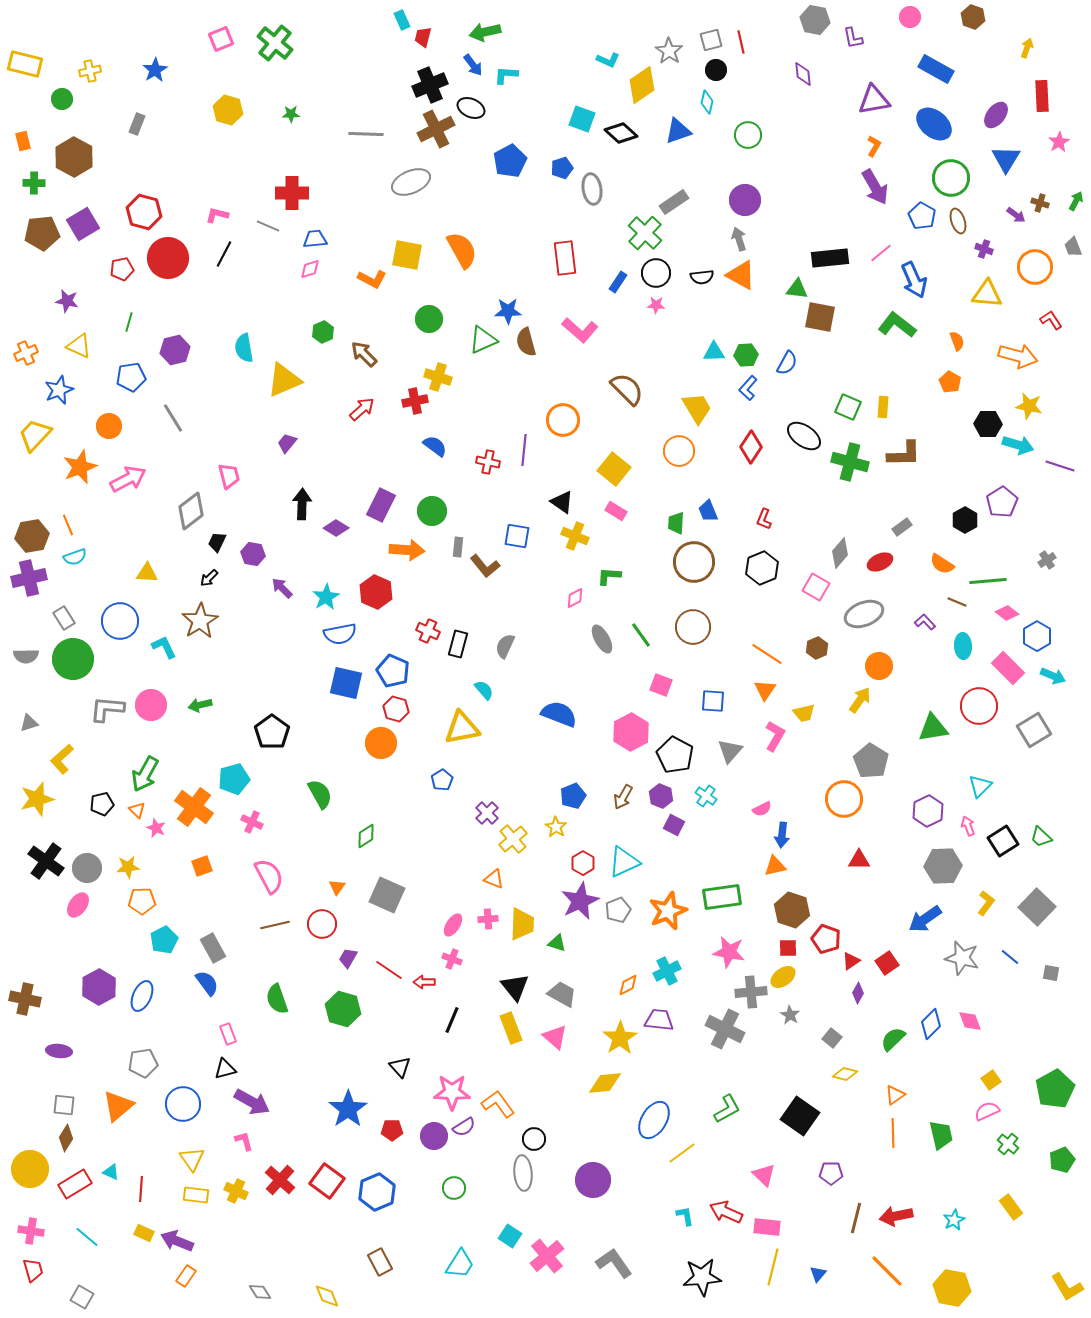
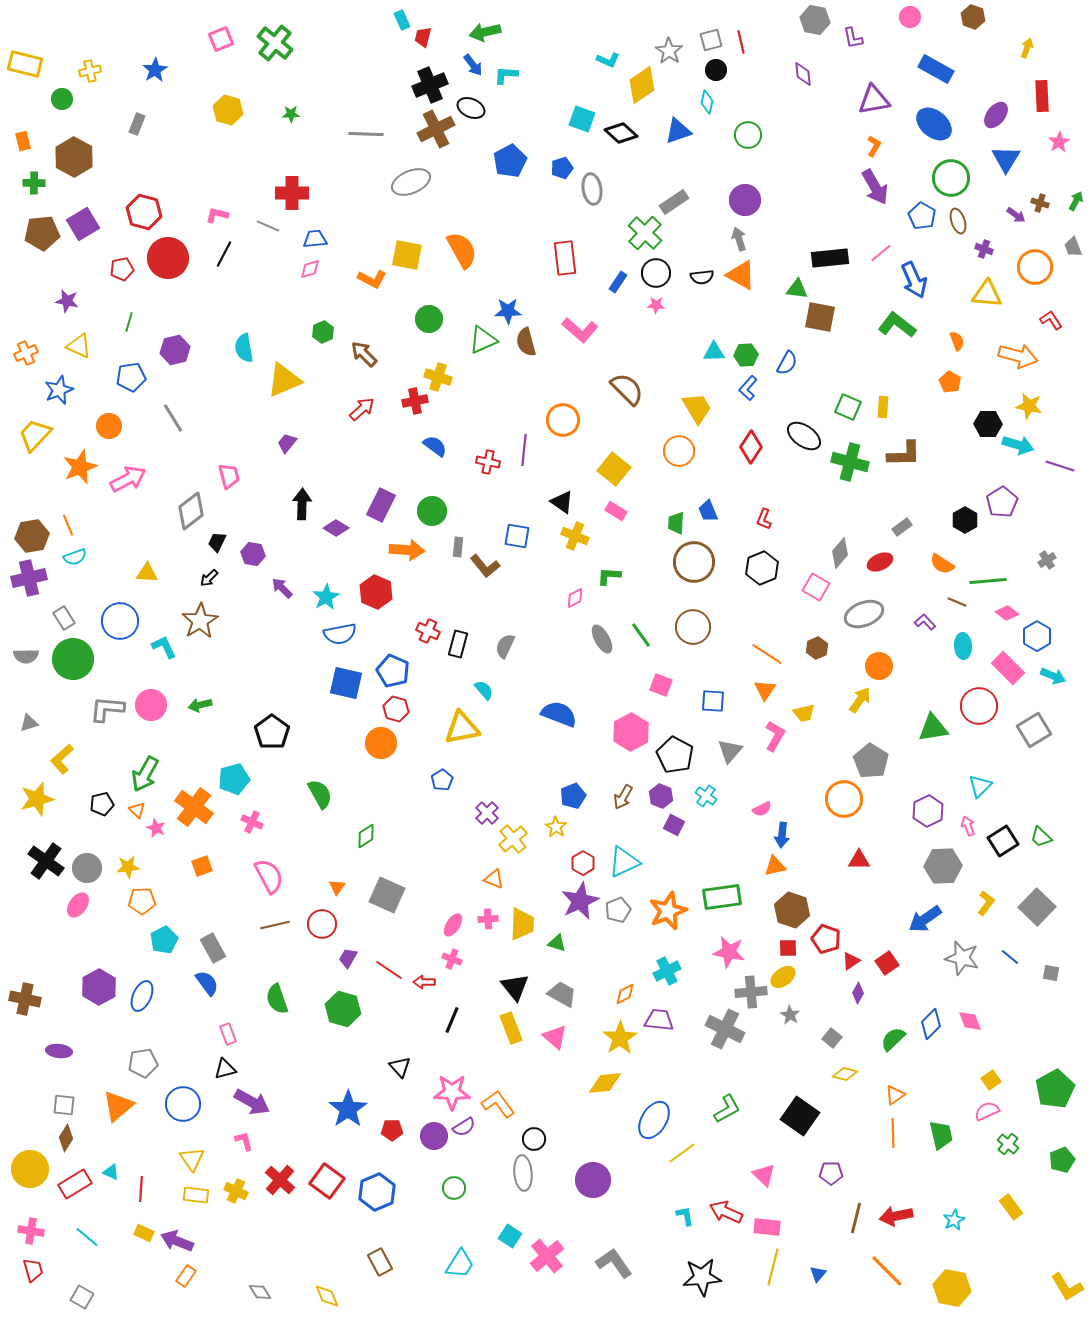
orange diamond at (628, 985): moved 3 px left, 9 px down
